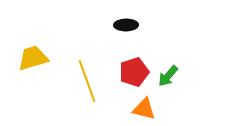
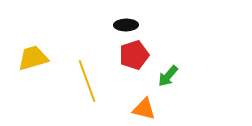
red pentagon: moved 17 px up
